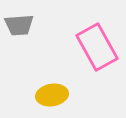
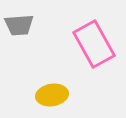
pink rectangle: moved 3 px left, 3 px up
